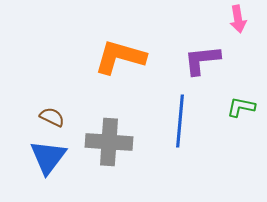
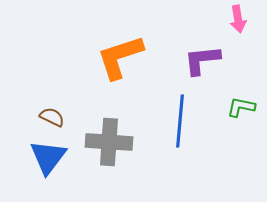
orange L-shape: rotated 34 degrees counterclockwise
